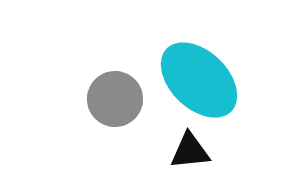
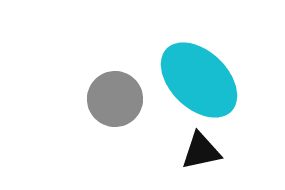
black triangle: moved 11 px right; rotated 6 degrees counterclockwise
